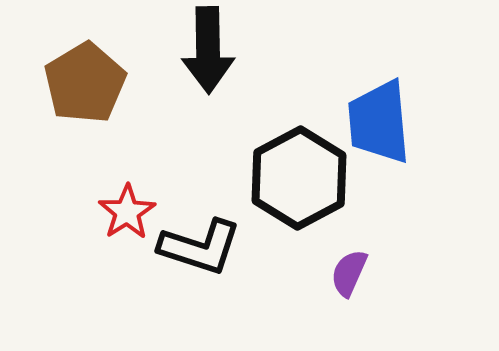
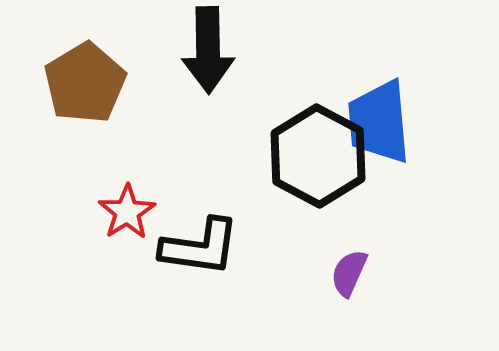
black hexagon: moved 19 px right, 22 px up; rotated 4 degrees counterclockwise
black L-shape: rotated 10 degrees counterclockwise
